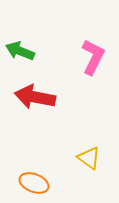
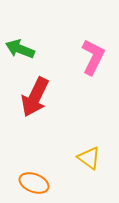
green arrow: moved 2 px up
red arrow: rotated 75 degrees counterclockwise
